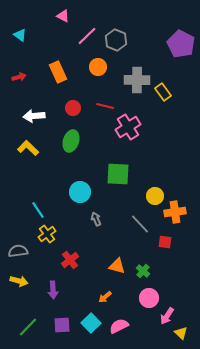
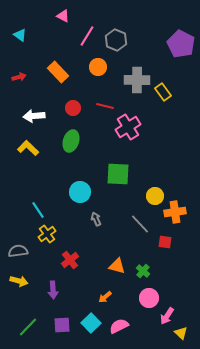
pink line: rotated 15 degrees counterclockwise
orange rectangle: rotated 20 degrees counterclockwise
